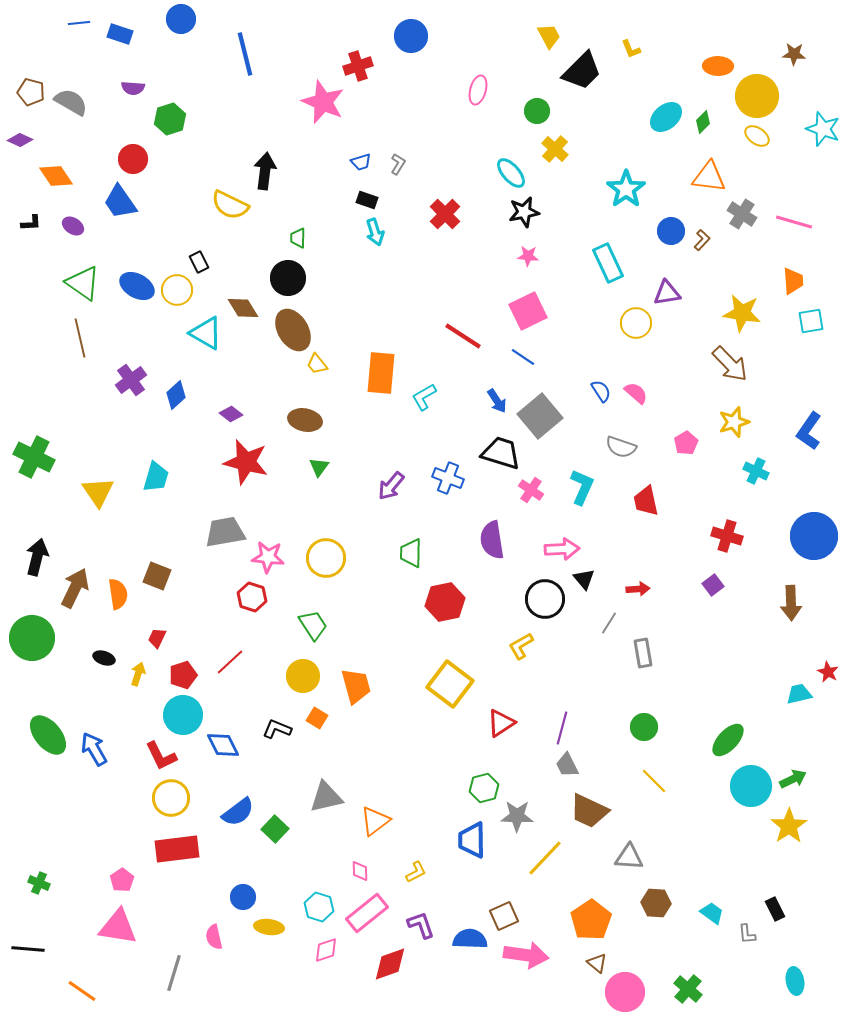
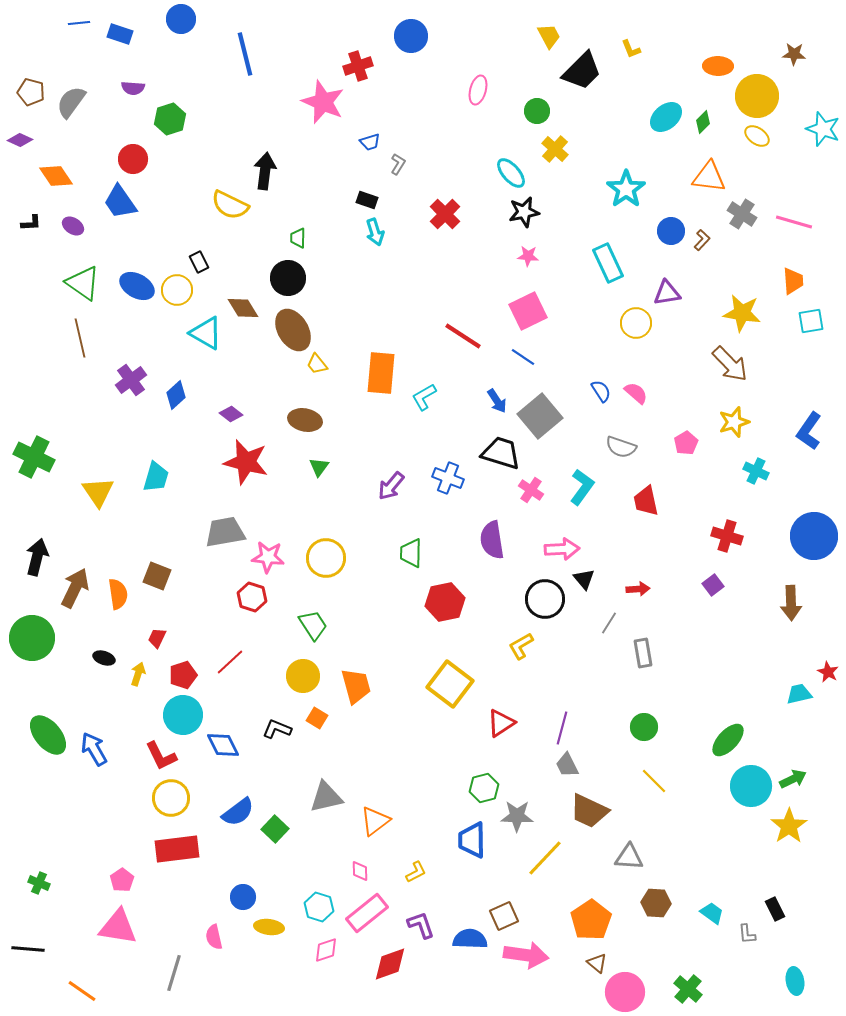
gray semicircle at (71, 102): rotated 84 degrees counterclockwise
blue trapezoid at (361, 162): moved 9 px right, 20 px up
cyan L-shape at (582, 487): rotated 12 degrees clockwise
